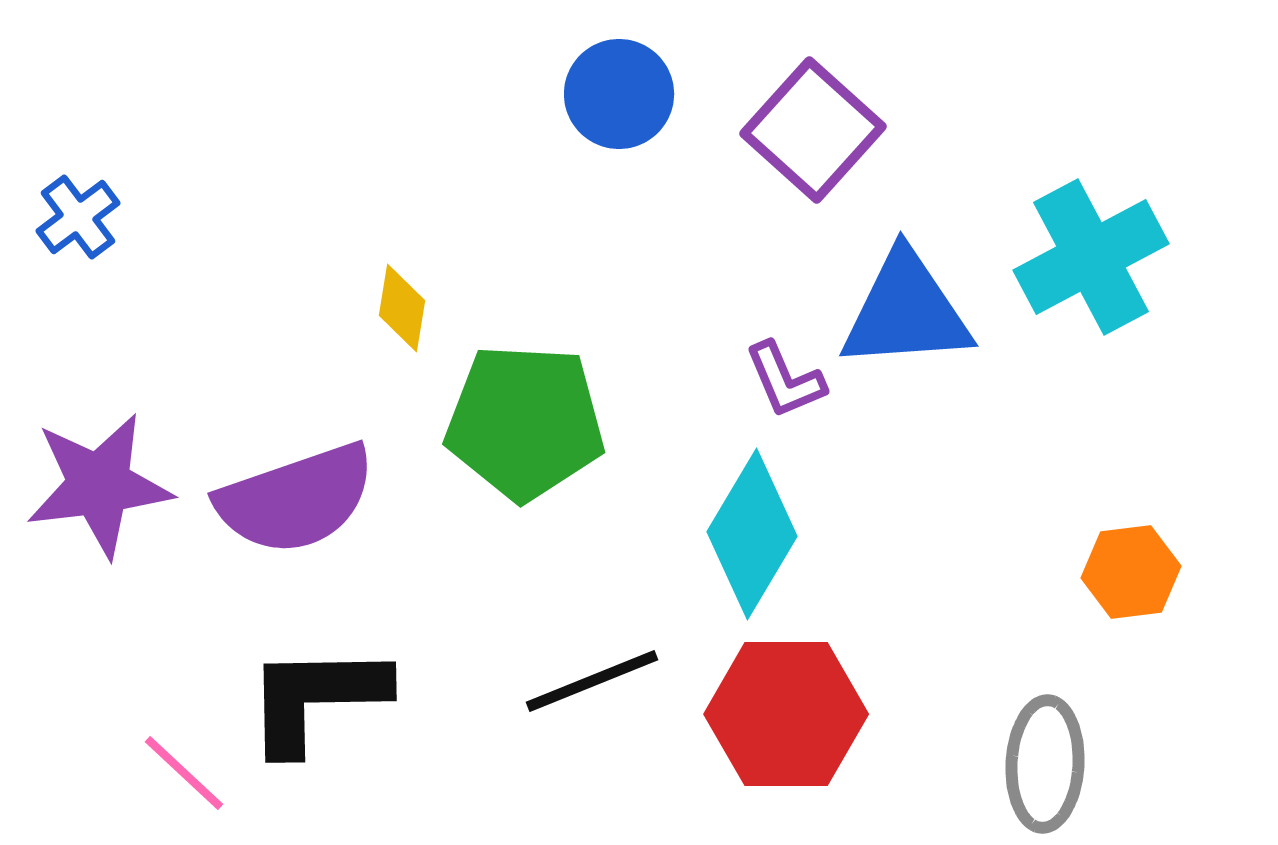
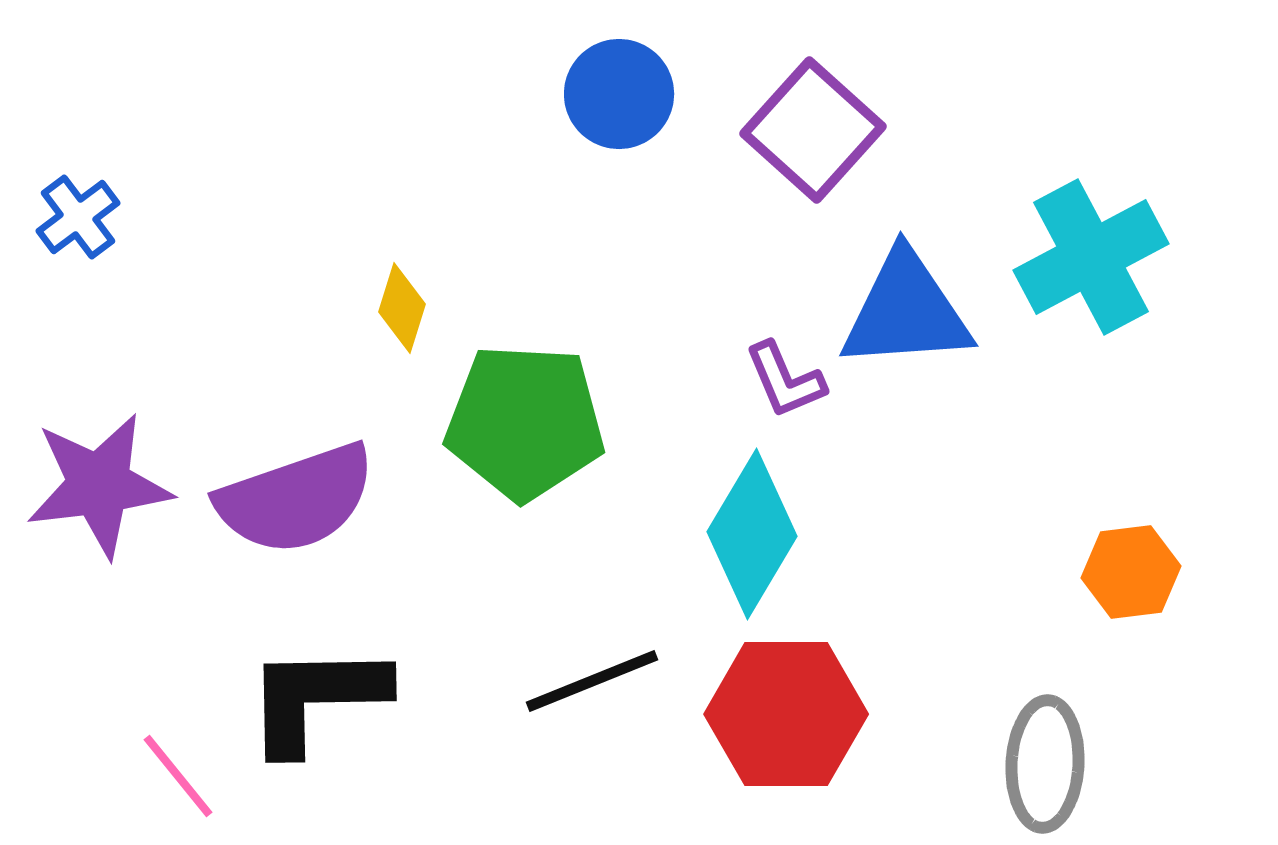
yellow diamond: rotated 8 degrees clockwise
pink line: moved 6 px left, 3 px down; rotated 8 degrees clockwise
